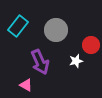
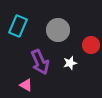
cyan rectangle: rotated 15 degrees counterclockwise
gray circle: moved 2 px right
white star: moved 6 px left, 2 px down
